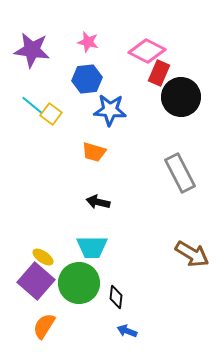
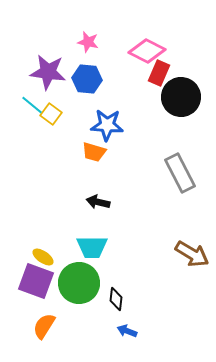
purple star: moved 16 px right, 22 px down
blue hexagon: rotated 12 degrees clockwise
blue star: moved 3 px left, 15 px down
purple square: rotated 21 degrees counterclockwise
black diamond: moved 2 px down
